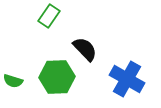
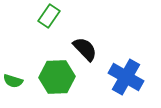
blue cross: moved 1 px left, 2 px up
